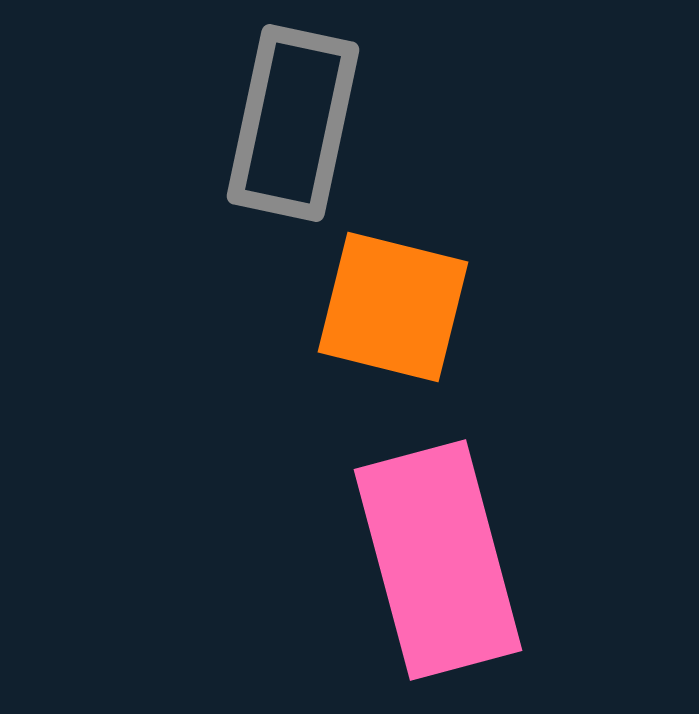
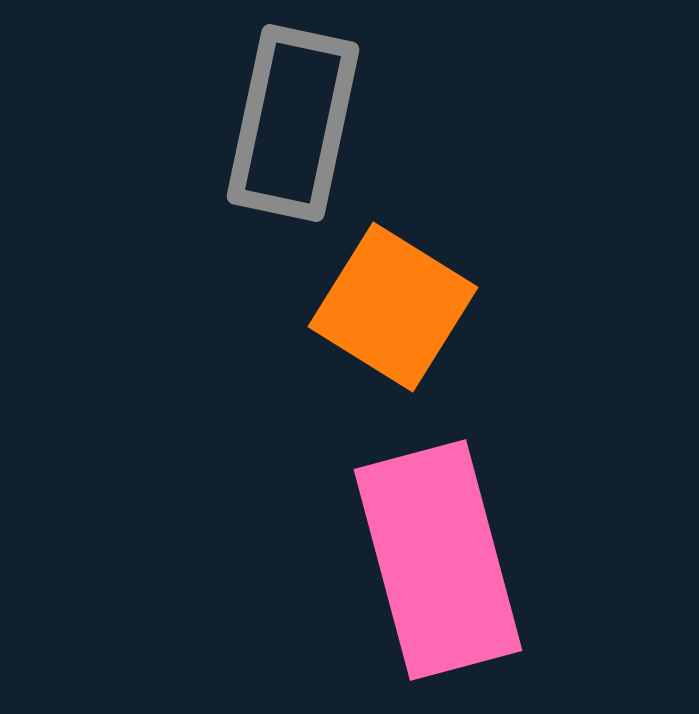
orange square: rotated 18 degrees clockwise
